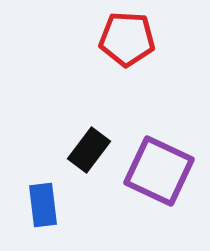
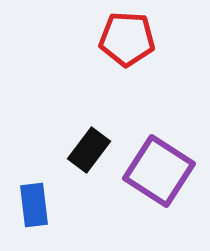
purple square: rotated 8 degrees clockwise
blue rectangle: moved 9 px left
